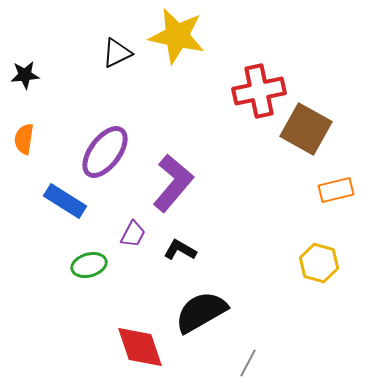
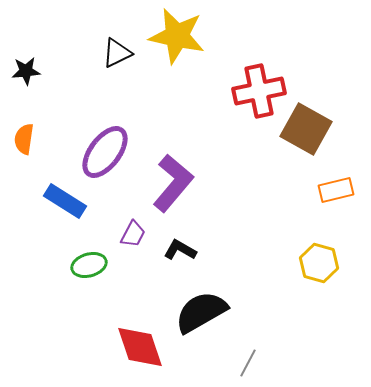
black star: moved 1 px right, 4 px up
